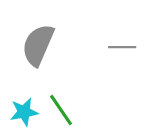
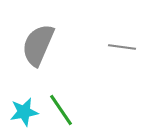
gray line: rotated 8 degrees clockwise
